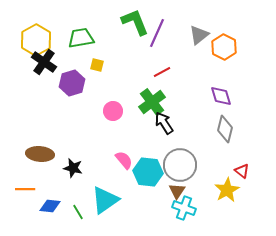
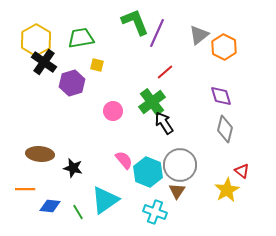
red line: moved 3 px right; rotated 12 degrees counterclockwise
cyan hexagon: rotated 16 degrees clockwise
cyan cross: moved 29 px left, 4 px down
